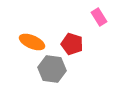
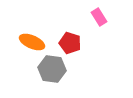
red pentagon: moved 2 px left, 1 px up
